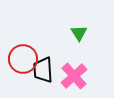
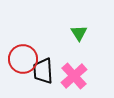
black trapezoid: moved 1 px down
